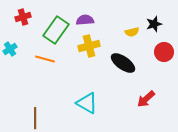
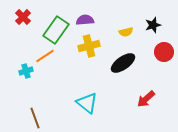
red cross: rotated 28 degrees counterclockwise
black star: moved 1 px left, 1 px down
yellow semicircle: moved 6 px left
cyan cross: moved 16 px right, 22 px down; rotated 16 degrees clockwise
orange line: moved 3 px up; rotated 48 degrees counterclockwise
black ellipse: rotated 70 degrees counterclockwise
cyan triangle: rotated 10 degrees clockwise
brown line: rotated 20 degrees counterclockwise
